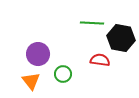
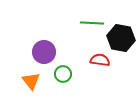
purple circle: moved 6 px right, 2 px up
